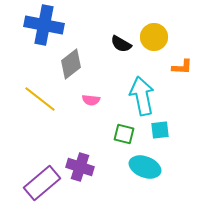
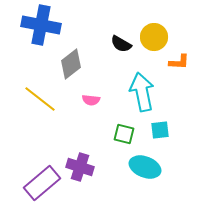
blue cross: moved 3 px left
orange L-shape: moved 3 px left, 5 px up
cyan arrow: moved 4 px up
